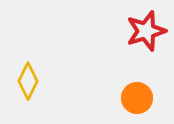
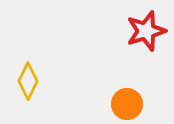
orange circle: moved 10 px left, 6 px down
